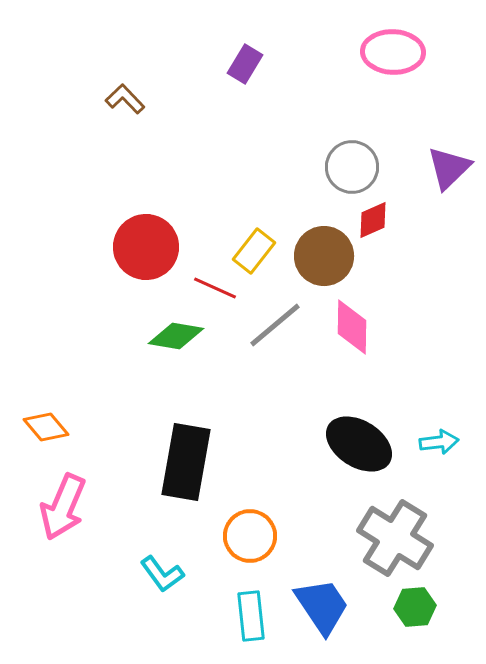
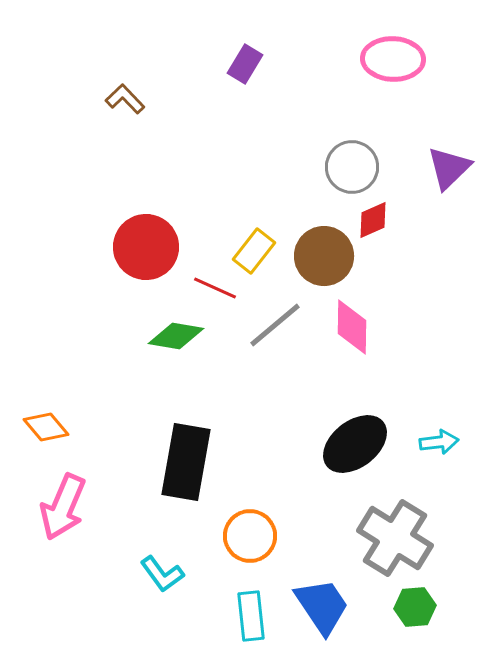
pink ellipse: moved 7 px down
black ellipse: moved 4 px left; rotated 70 degrees counterclockwise
